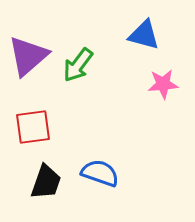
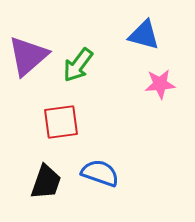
pink star: moved 3 px left
red square: moved 28 px right, 5 px up
